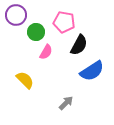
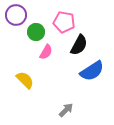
gray arrow: moved 7 px down
